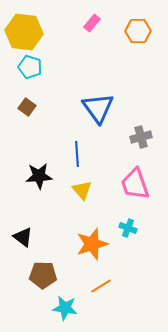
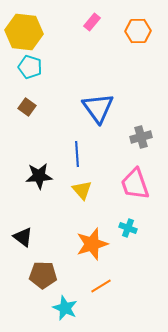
pink rectangle: moved 1 px up
cyan star: rotated 15 degrees clockwise
